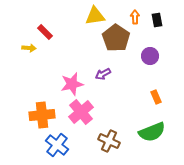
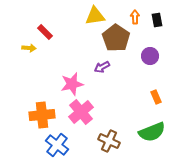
purple arrow: moved 1 px left, 7 px up
